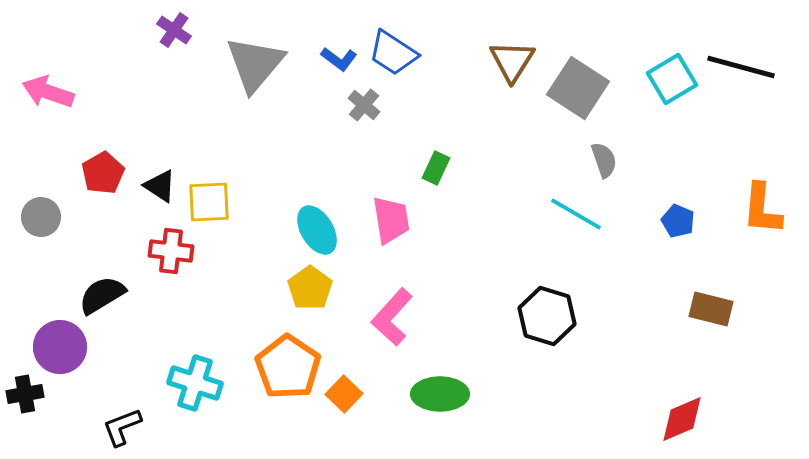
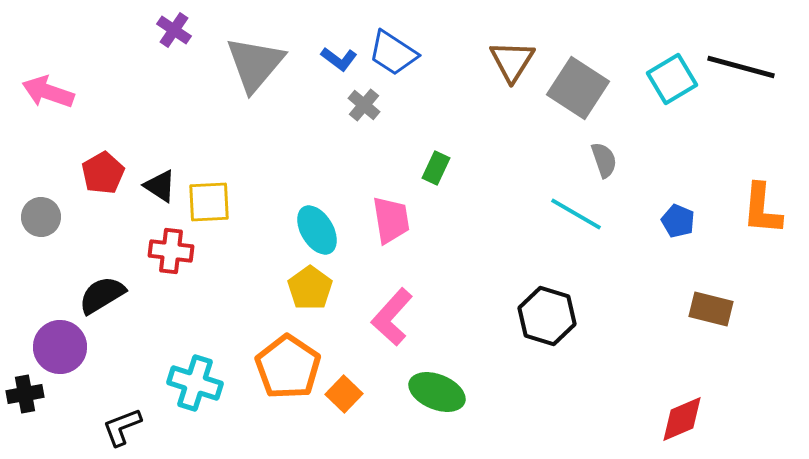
green ellipse: moved 3 px left, 2 px up; rotated 22 degrees clockwise
